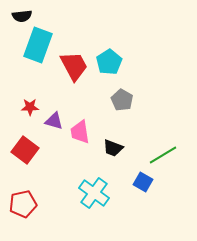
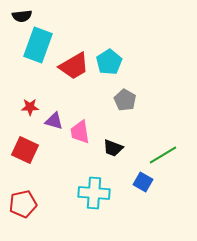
red trapezoid: rotated 88 degrees clockwise
gray pentagon: moved 3 px right
red square: rotated 12 degrees counterclockwise
cyan cross: rotated 32 degrees counterclockwise
